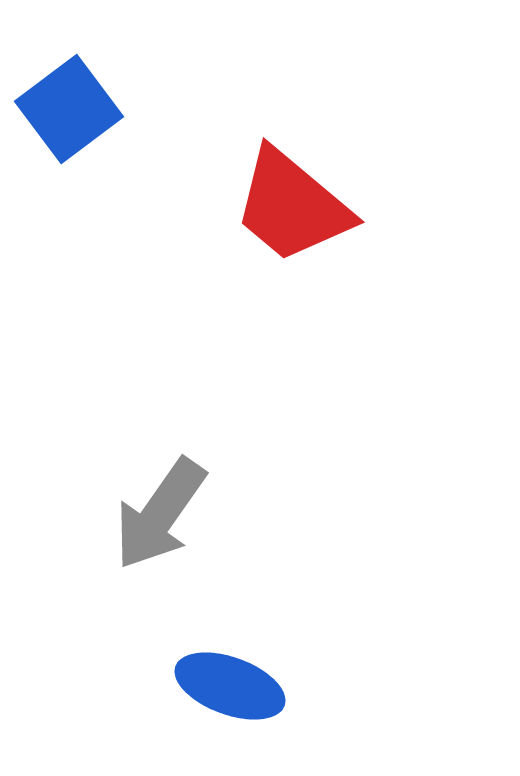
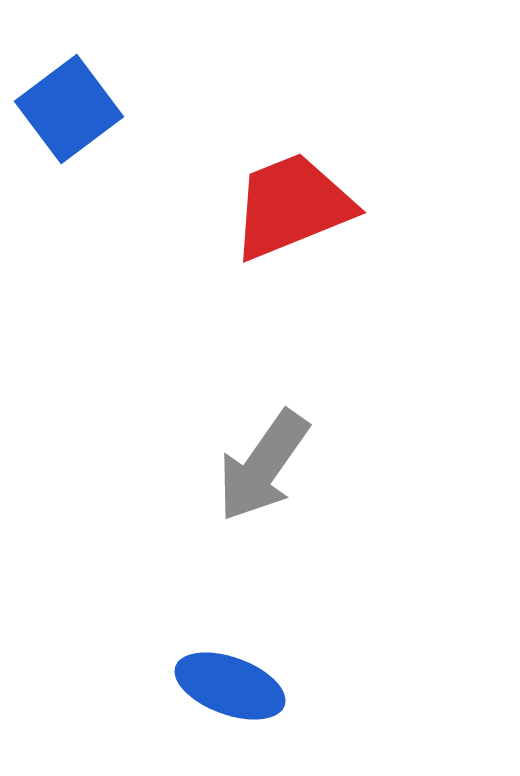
red trapezoid: rotated 118 degrees clockwise
gray arrow: moved 103 px right, 48 px up
